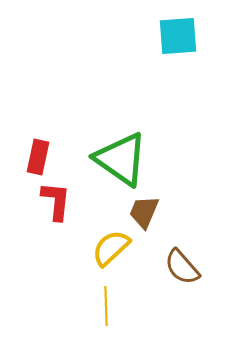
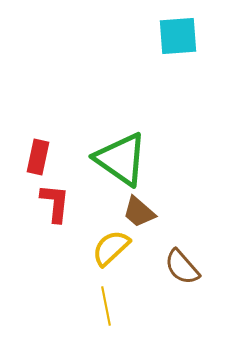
red L-shape: moved 1 px left, 2 px down
brown trapezoid: moved 5 px left; rotated 72 degrees counterclockwise
yellow line: rotated 9 degrees counterclockwise
